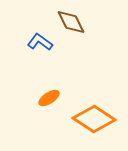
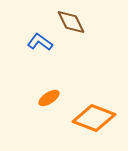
orange diamond: moved 1 px up; rotated 12 degrees counterclockwise
